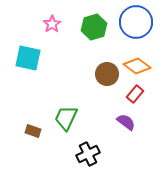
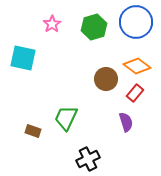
cyan square: moved 5 px left
brown circle: moved 1 px left, 5 px down
red rectangle: moved 1 px up
purple semicircle: rotated 36 degrees clockwise
black cross: moved 5 px down
